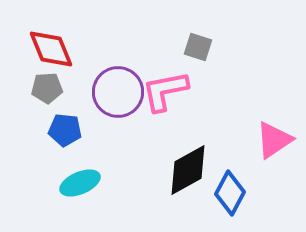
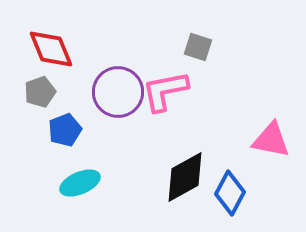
gray pentagon: moved 7 px left, 4 px down; rotated 16 degrees counterclockwise
blue pentagon: rotated 28 degrees counterclockwise
pink triangle: moved 3 px left; rotated 45 degrees clockwise
black diamond: moved 3 px left, 7 px down
